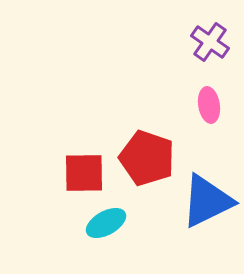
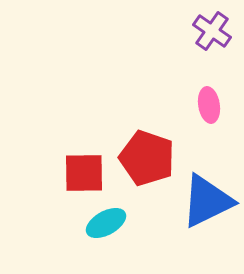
purple cross: moved 2 px right, 11 px up
